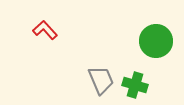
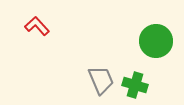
red L-shape: moved 8 px left, 4 px up
